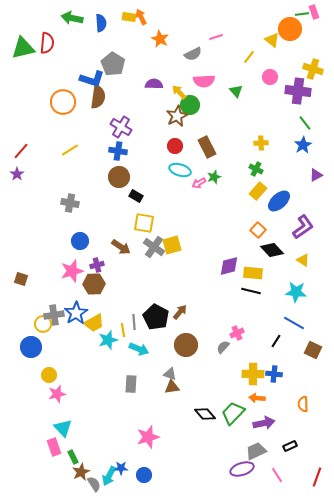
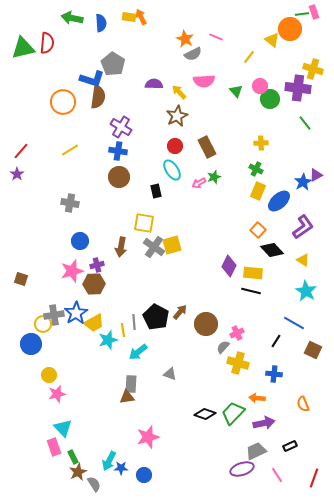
pink line at (216, 37): rotated 40 degrees clockwise
orange star at (160, 39): moved 25 px right
pink circle at (270, 77): moved 10 px left, 9 px down
purple cross at (298, 91): moved 3 px up
green circle at (190, 105): moved 80 px right, 6 px up
blue star at (303, 145): moved 37 px down
cyan ellipse at (180, 170): moved 8 px left; rotated 40 degrees clockwise
yellow rectangle at (258, 191): rotated 18 degrees counterclockwise
black rectangle at (136, 196): moved 20 px right, 5 px up; rotated 48 degrees clockwise
brown arrow at (121, 247): rotated 66 degrees clockwise
purple diamond at (229, 266): rotated 50 degrees counterclockwise
cyan star at (296, 292): moved 10 px right, 1 px up; rotated 25 degrees clockwise
brown circle at (186, 345): moved 20 px right, 21 px up
blue circle at (31, 347): moved 3 px up
cyan arrow at (139, 349): moved 1 px left, 3 px down; rotated 120 degrees clockwise
yellow cross at (253, 374): moved 15 px left, 11 px up; rotated 15 degrees clockwise
brown triangle at (172, 387): moved 45 px left, 10 px down
orange semicircle at (303, 404): rotated 21 degrees counterclockwise
black diamond at (205, 414): rotated 30 degrees counterclockwise
brown star at (81, 472): moved 3 px left
cyan arrow at (109, 476): moved 15 px up
red line at (317, 477): moved 3 px left, 1 px down
